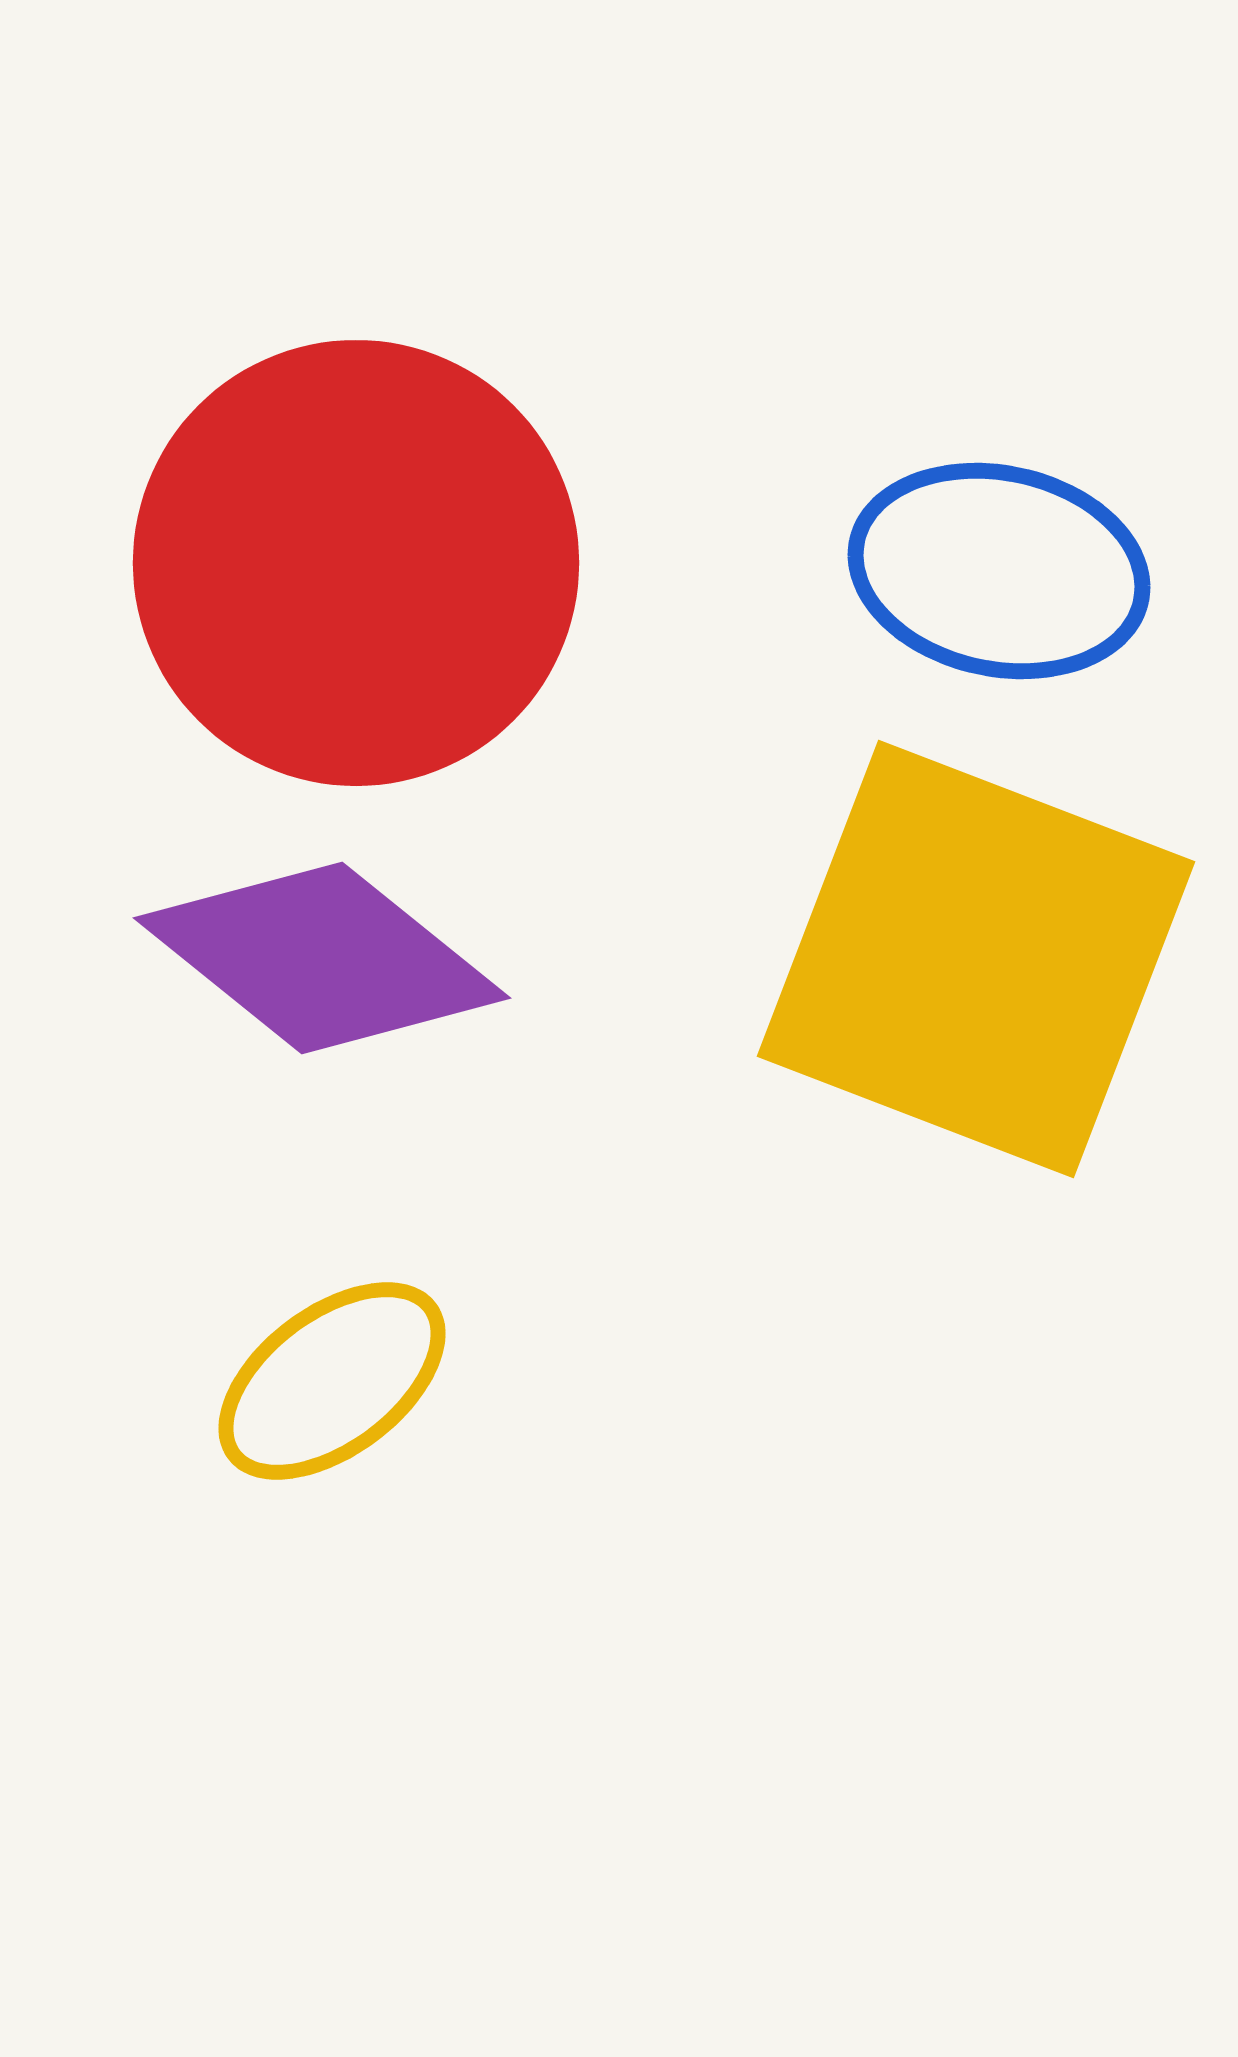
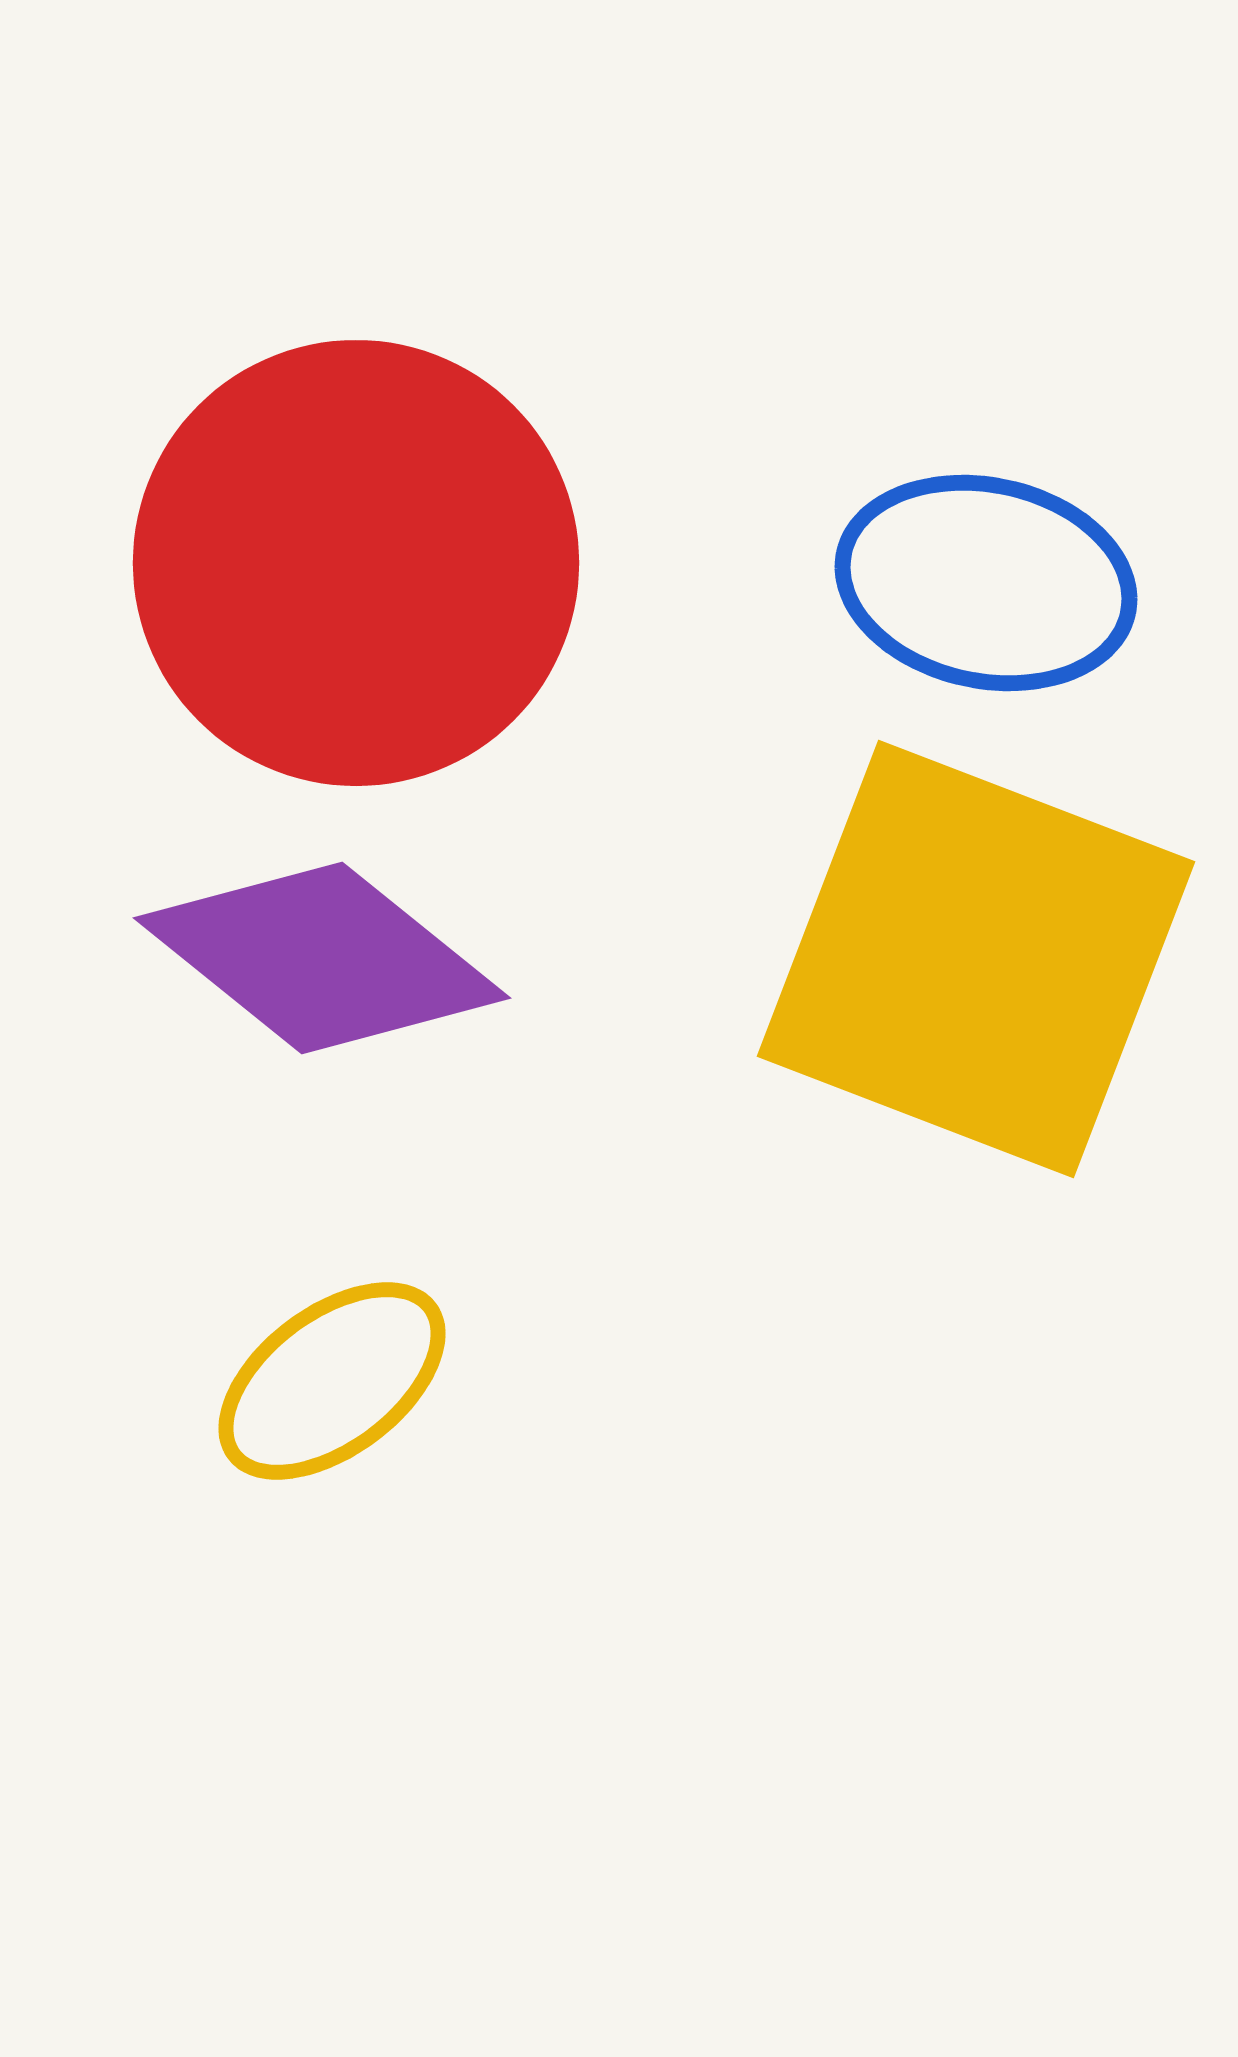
blue ellipse: moved 13 px left, 12 px down
